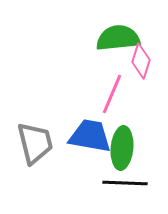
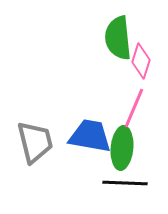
green semicircle: rotated 90 degrees counterclockwise
pink line: moved 22 px right, 14 px down
gray trapezoid: moved 1 px up
